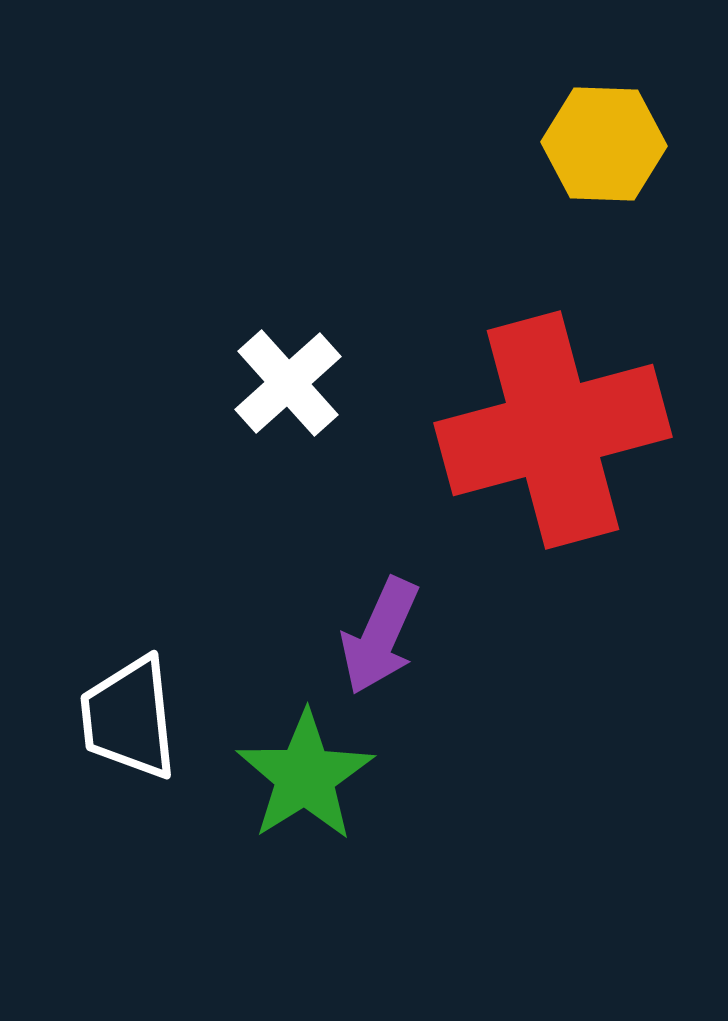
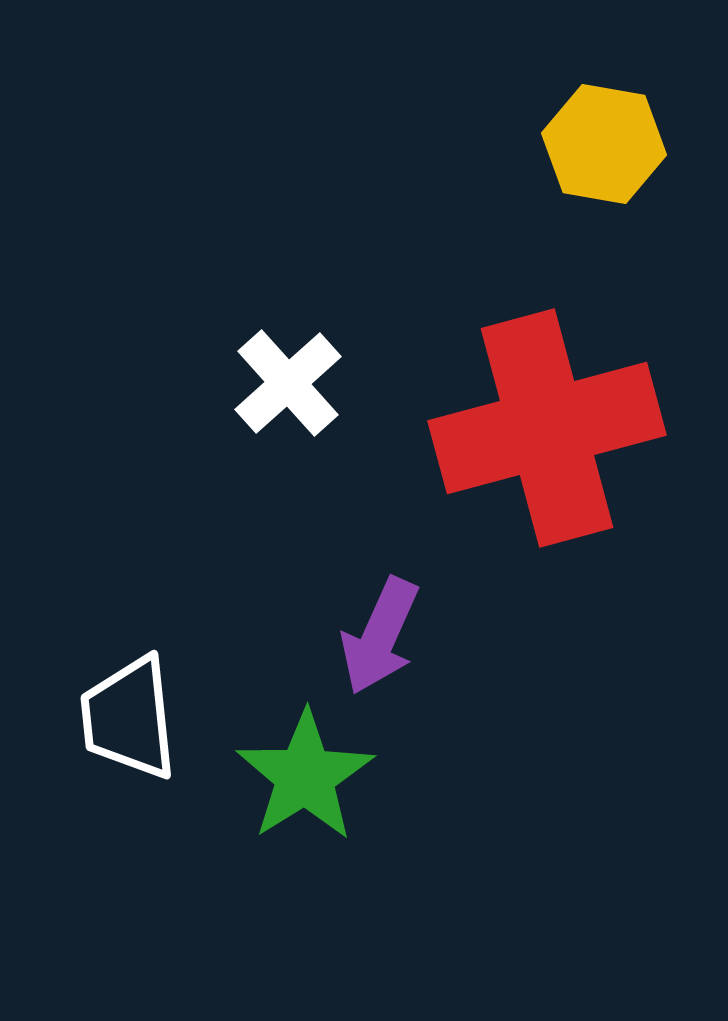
yellow hexagon: rotated 8 degrees clockwise
red cross: moved 6 px left, 2 px up
